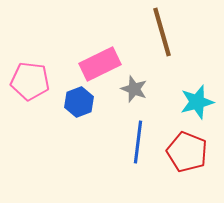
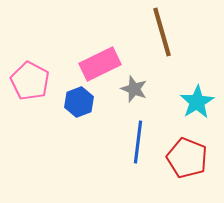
pink pentagon: rotated 21 degrees clockwise
cyan star: rotated 16 degrees counterclockwise
red pentagon: moved 6 px down
